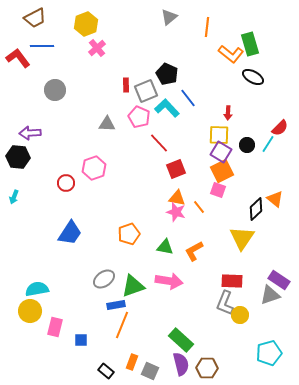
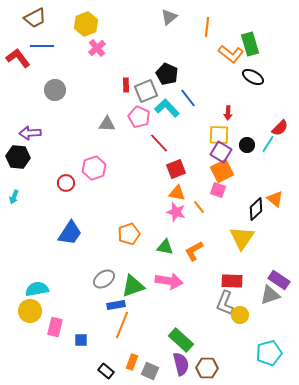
orange triangle at (177, 198): moved 5 px up
